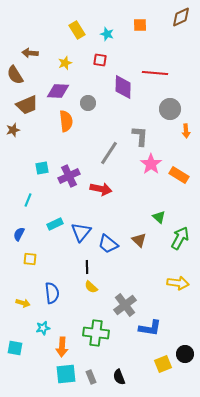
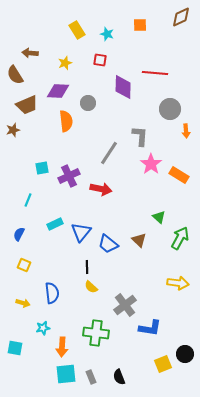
yellow square at (30, 259): moved 6 px left, 6 px down; rotated 16 degrees clockwise
